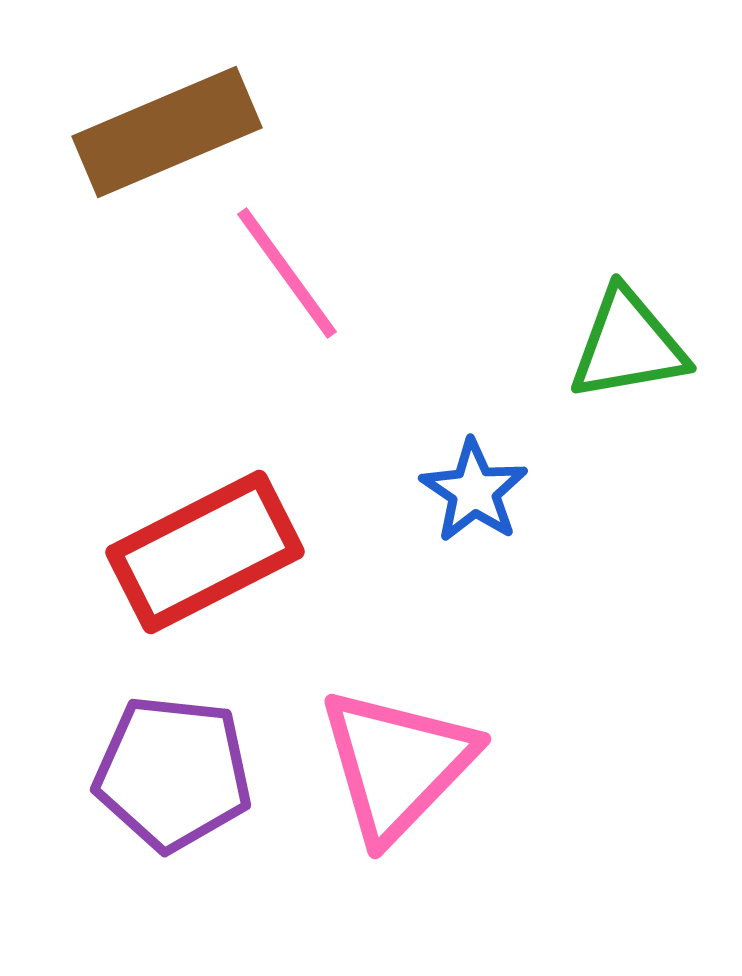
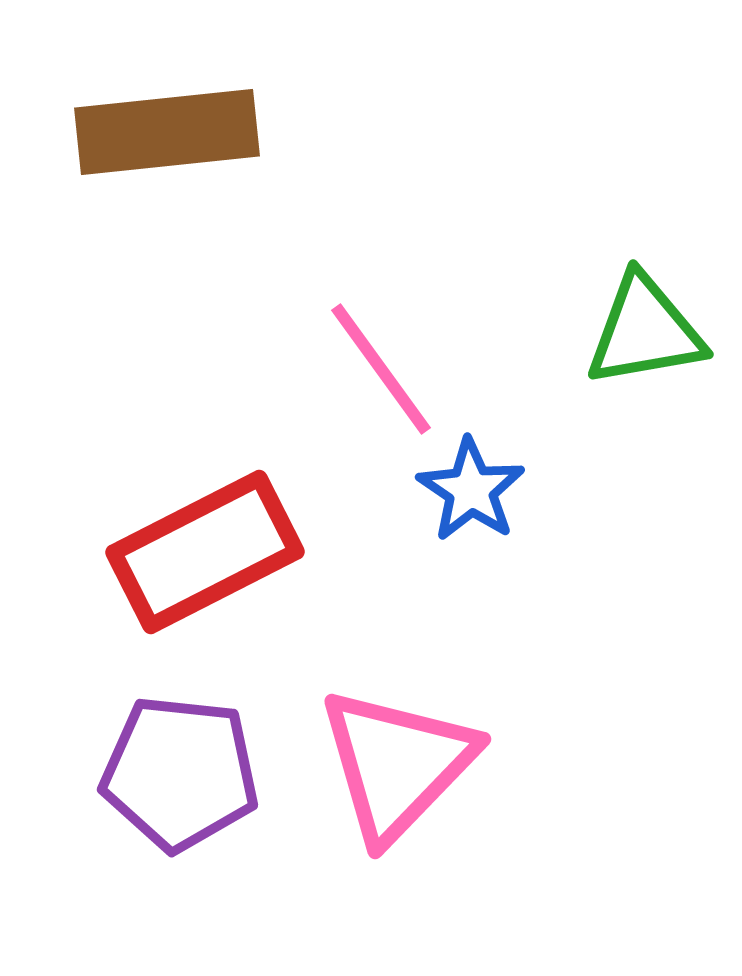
brown rectangle: rotated 17 degrees clockwise
pink line: moved 94 px right, 96 px down
green triangle: moved 17 px right, 14 px up
blue star: moved 3 px left, 1 px up
purple pentagon: moved 7 px right
